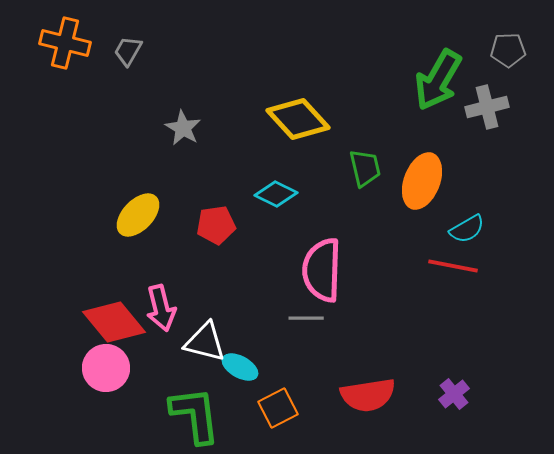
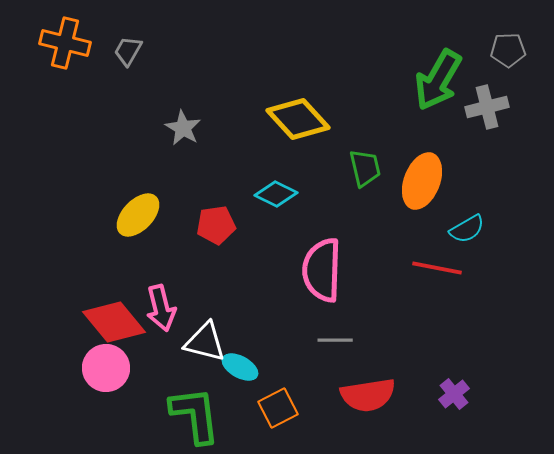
red line: moved 16 px left, 2 px down
gray line: moved 29 px right, 22 px down
